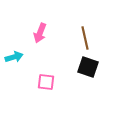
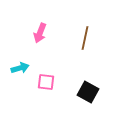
brown line: rotated 25 degrees clockwise
cyan arrow: moved 6 px right, 11 px down
black square: moved 25 px down; rotated 10 degrees clockwise
